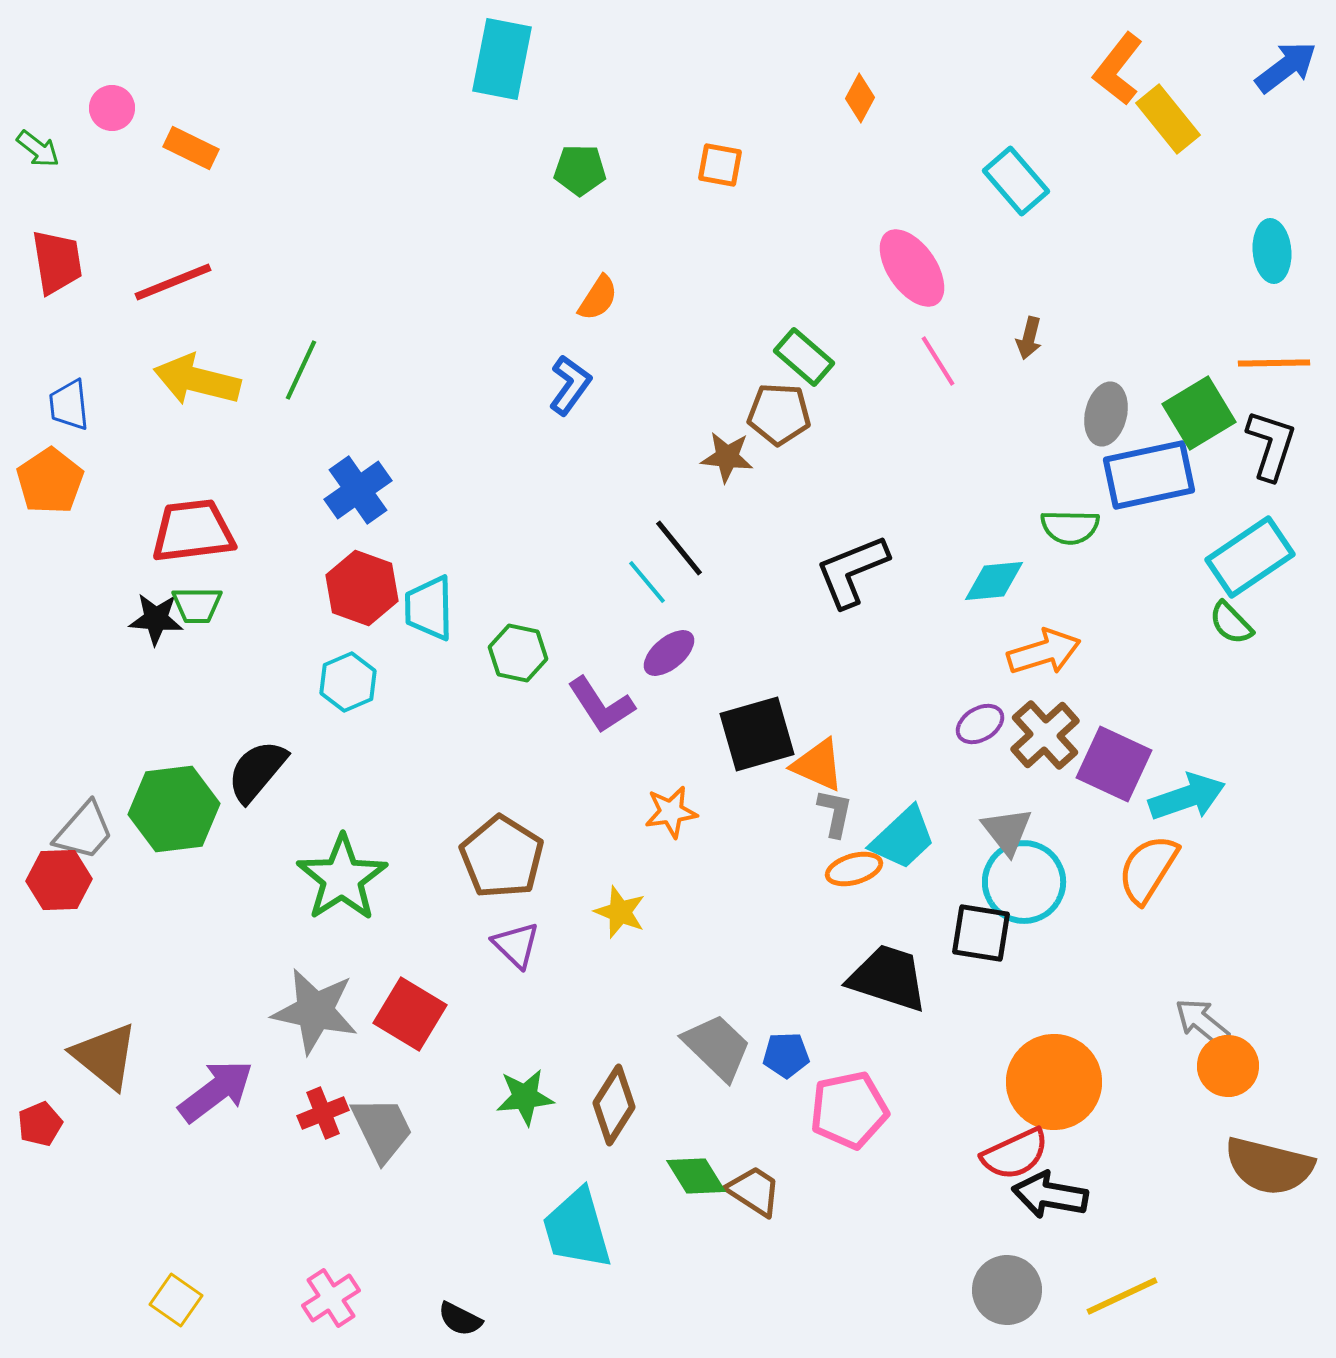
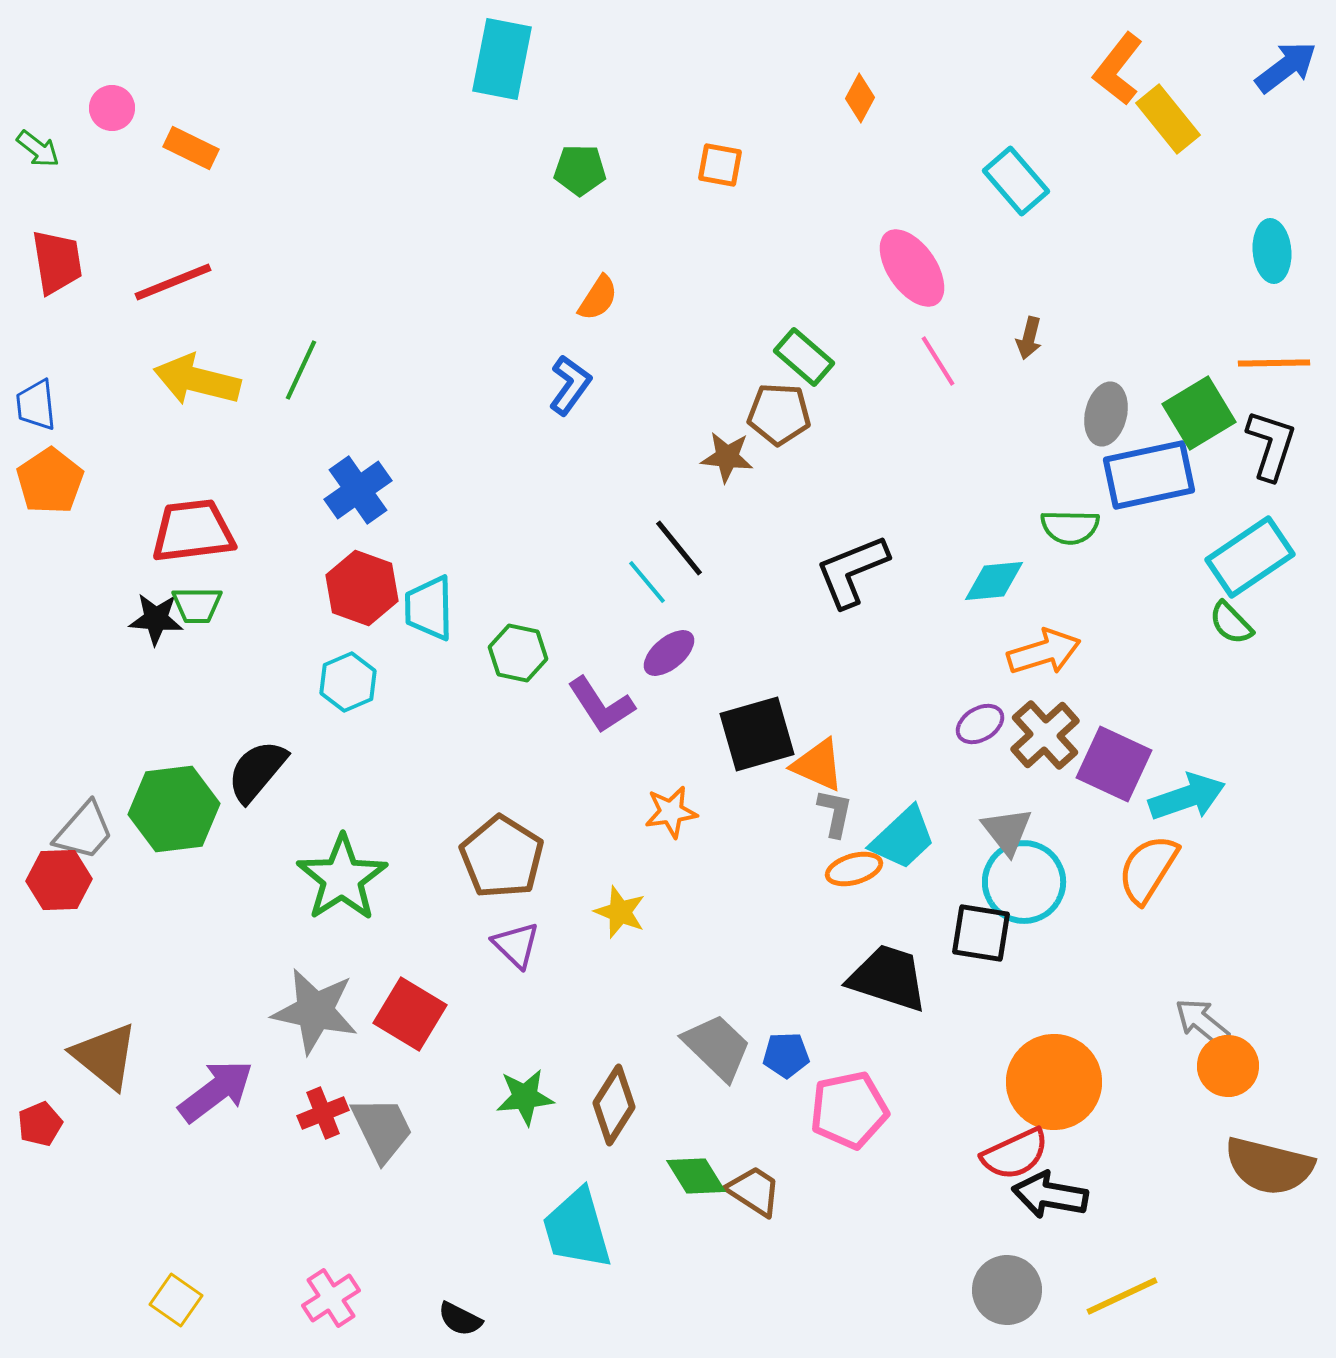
blue trapezoid at (69, 405): moved 33 px left
